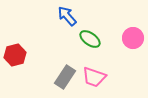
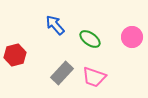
blue arrow: moved 12 px left, 9 px down
pink circle: moved 1 px left, 1 px up
gray rectangle: moved 3 px left, 4 px up; rotated 10 degrees clockwise
